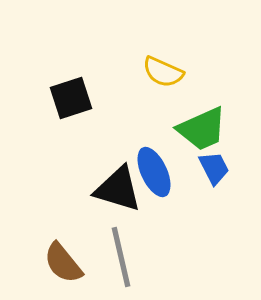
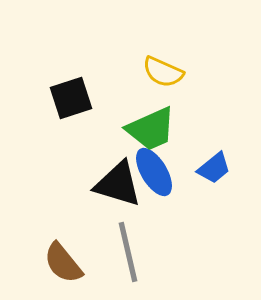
green trapezoid: moved 51 px left
blue trapezoid: rotated 78 degrees clockwise
blue ellipse: rotated 6 degrees counterclockwise
black triangle: moved 5 px up
gray line: moved 7 px right, 5 px up
